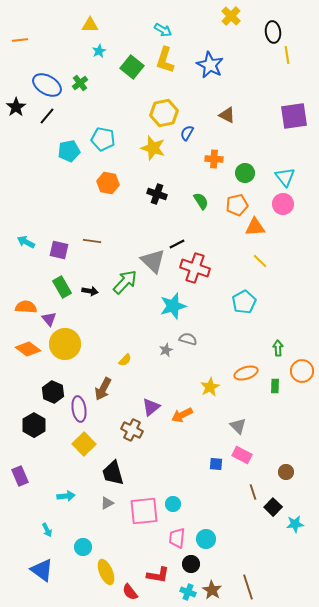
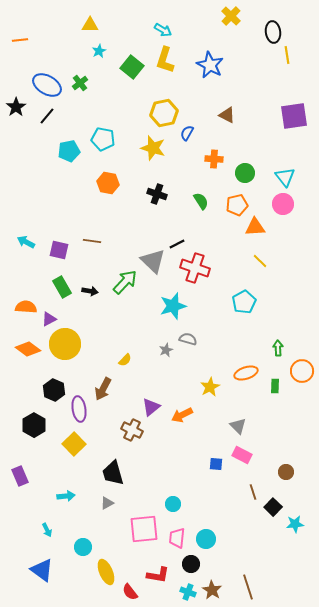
purple triangle at (49, 319): rotated 42 degrees clockwise
black hexagon at (53, 392): moved 1 px right, 2 px up
yellow square at (84, 444): moved 10 px left
pink square at (144, 511): moved 18 px down
